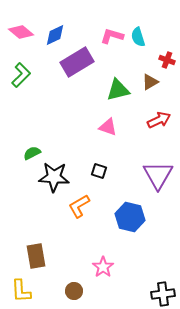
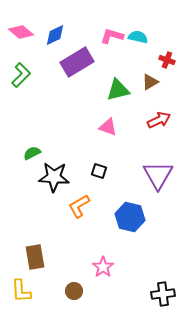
cyan semicircle: rotated 120 degrees clockwise
brown rectangle: moved 1 px left, 1 px down
